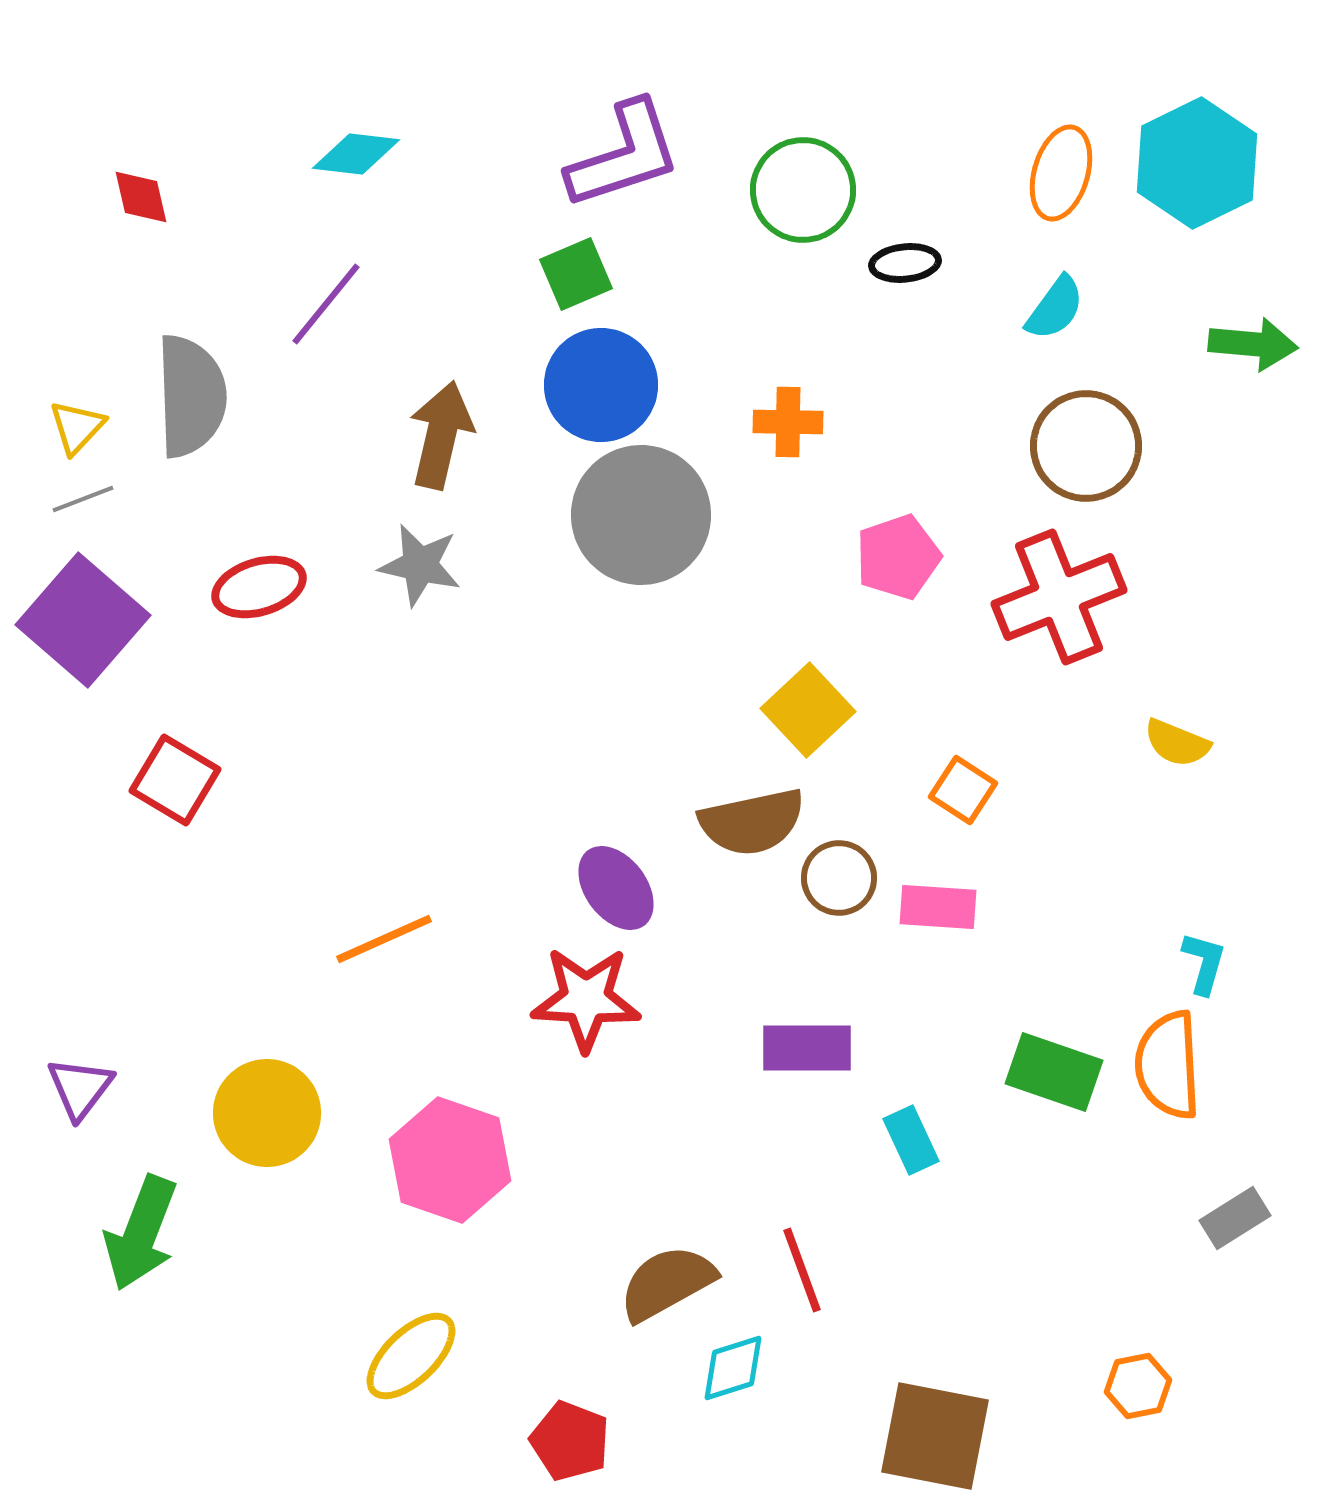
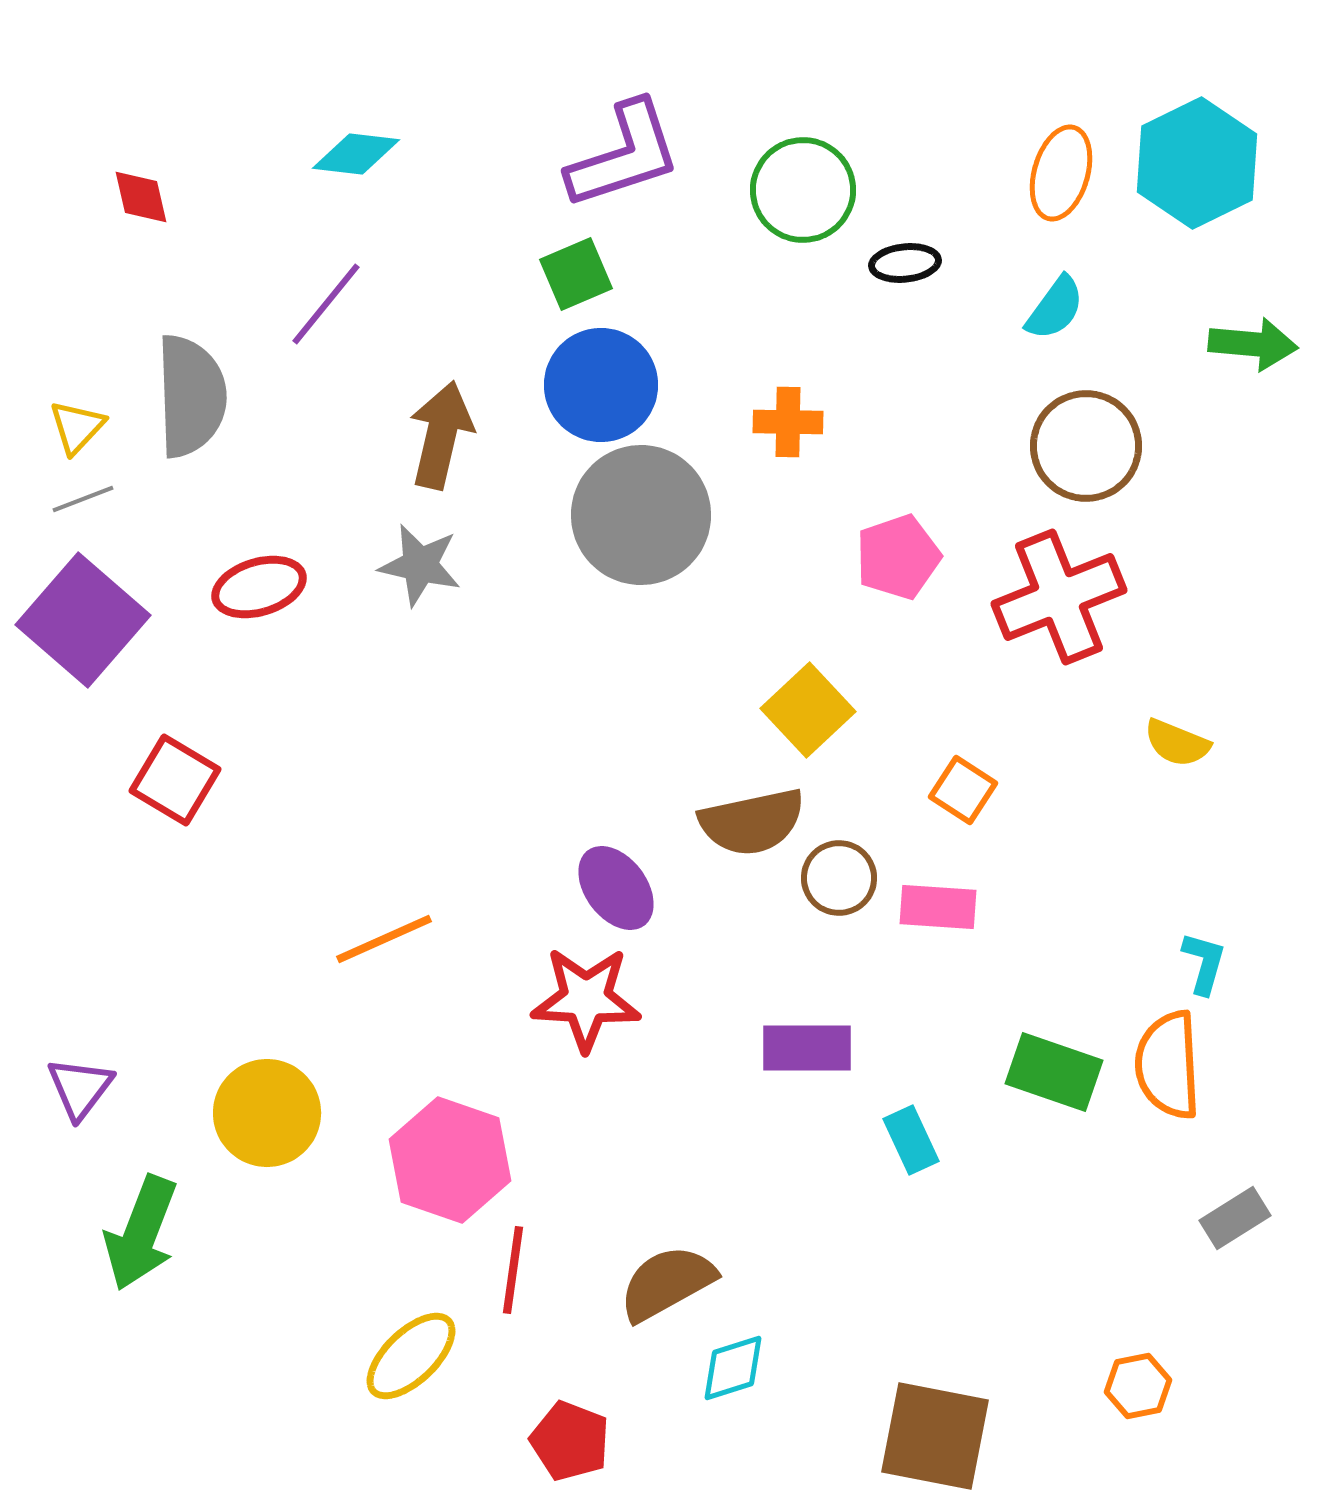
red line at (802, 1270): moved 289 px left; rotated 28 degrees clockwise
